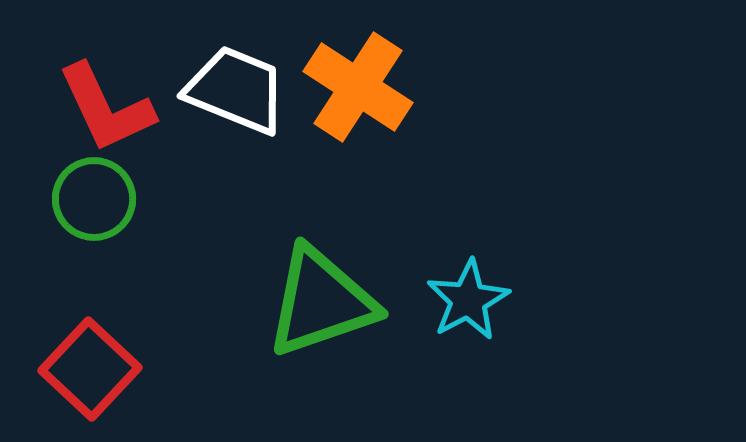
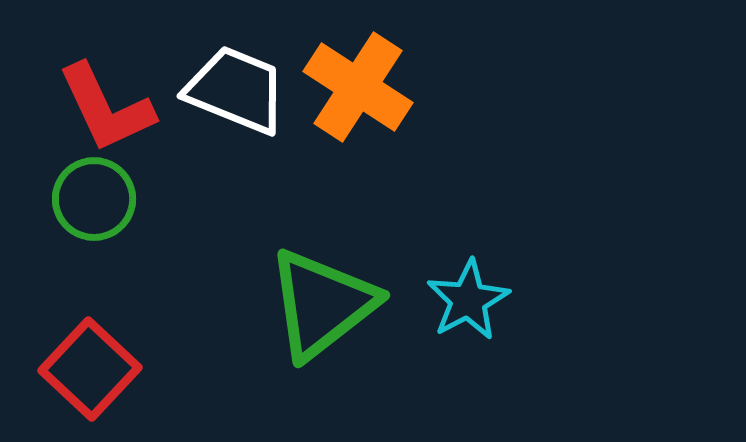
green triangle: moved 1 px right, 2 px down; rotated 19 degrees counterclockwise
